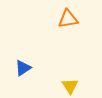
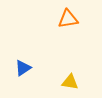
yellow triangle: moved 4 px up; rotated 48 degrees counterclockwise
